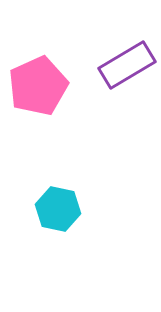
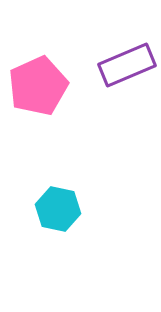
purple rectangle: rotated 8 degrees clockwise
